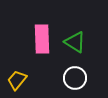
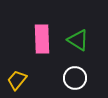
green triangle: moved 3 px right, 2 px up
